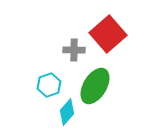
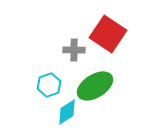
red square: rotated 15 degrees counterclockwise
green ellipse: rotated 27 degrees clockwise
cyan diamond: rotated 16 degrees clockwise
